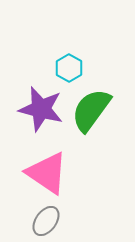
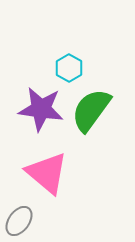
purple star: rotated 6 degrees counterclockwise
pink triangle: rotated 6 degrees clockwise
gray ellipse: moved 27 px left
